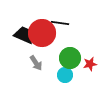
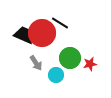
black line: rotated 24 degrees clockwise
cyan circle: moved 9 px left
